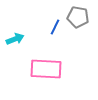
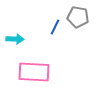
cyan arrow: rotated 24 degrees clockwise
pink rectangle: moved 12 px left, 3 px down
